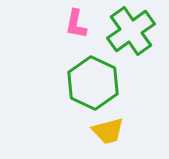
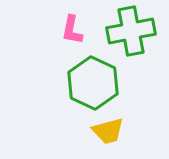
pink L-shape: moved 4 px left, 6 px down
green cross: rotated 24 degrees clockwise
